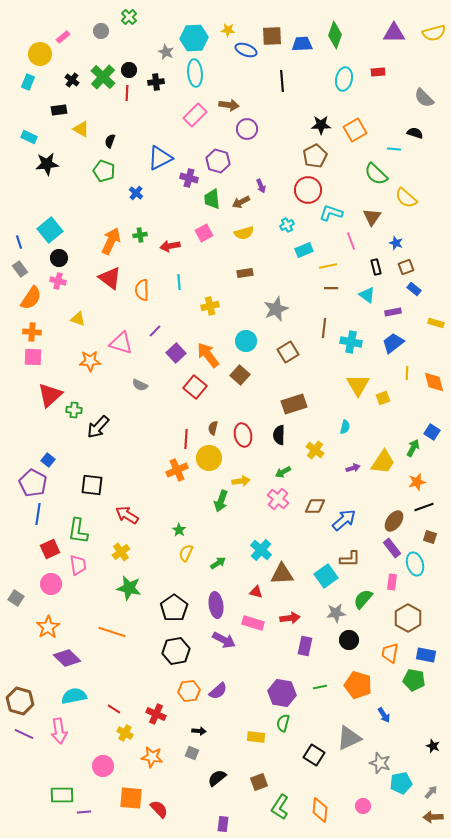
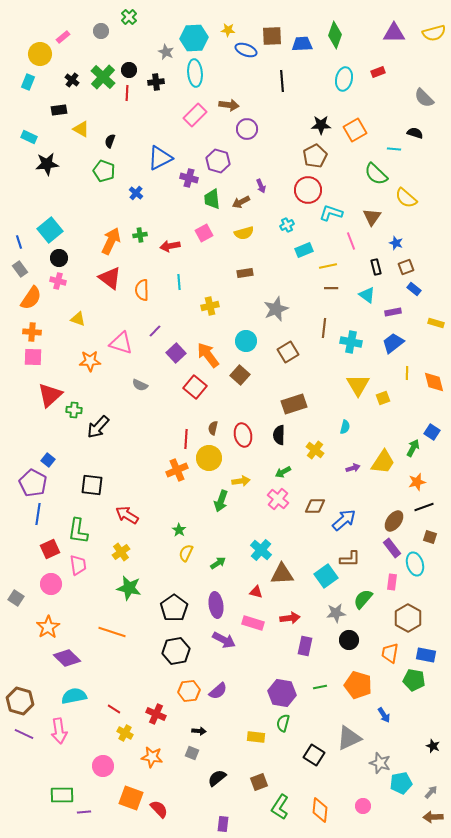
red rectangle at (378, 72): rotated 16 degrees counterclockwise
orange square at (131, 798): rotated 15 degrees clockwise
